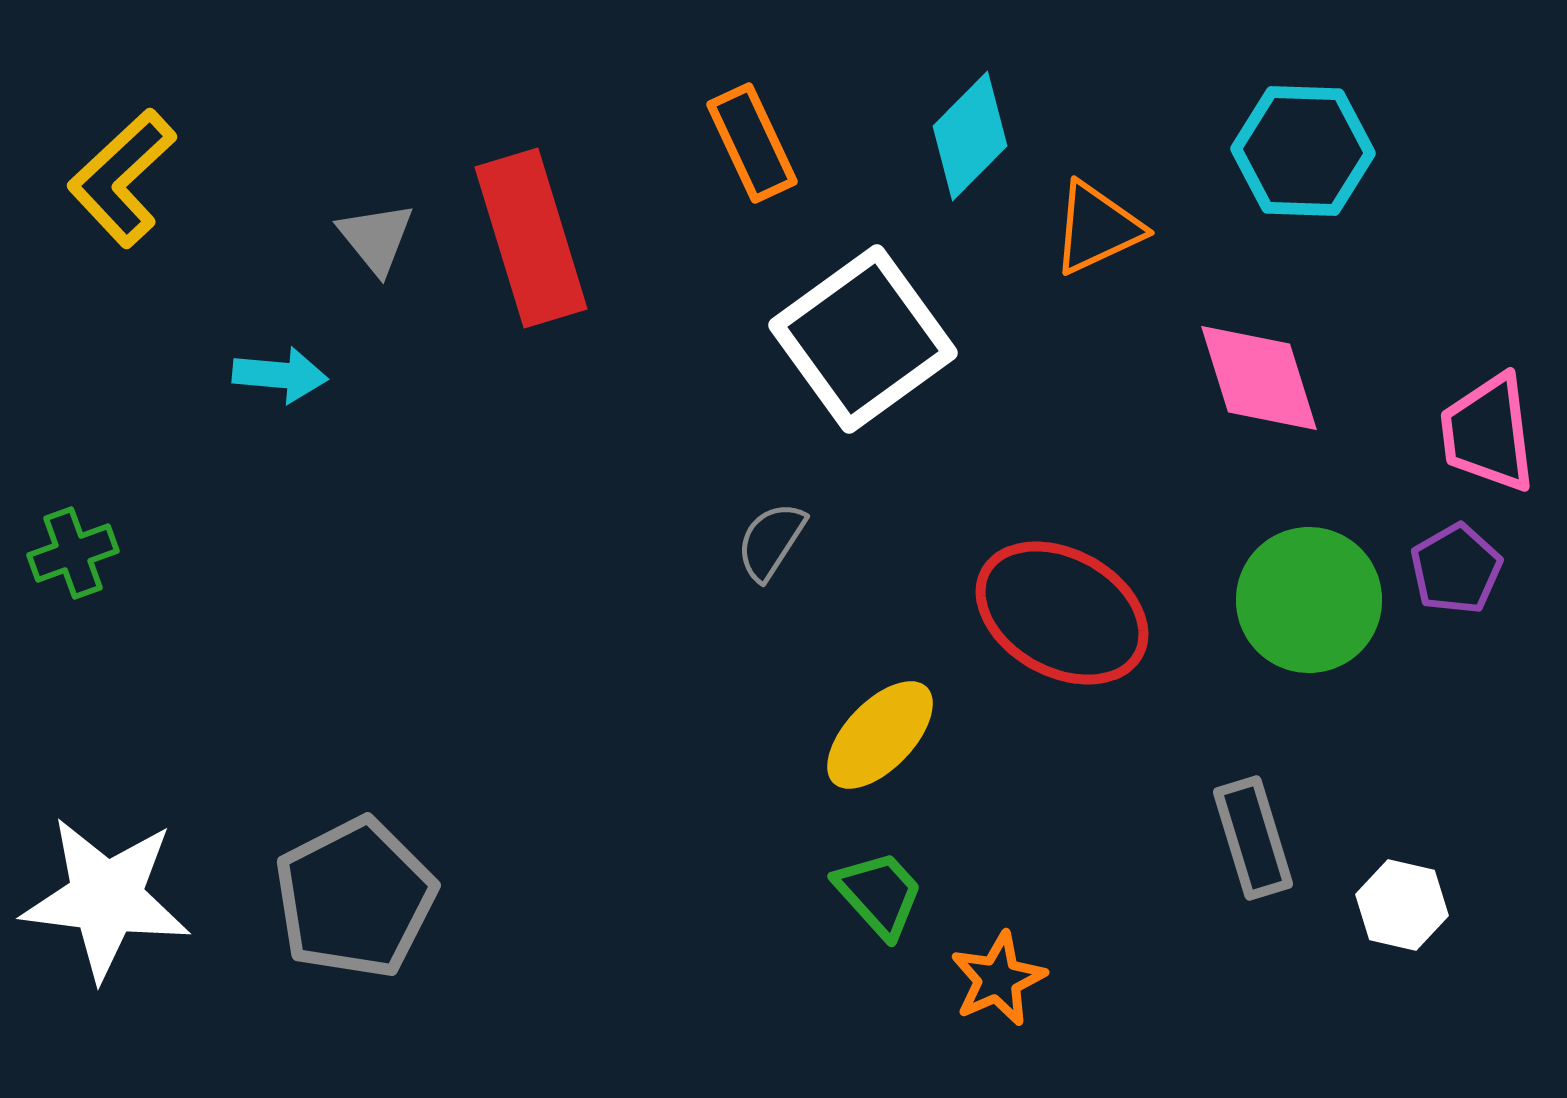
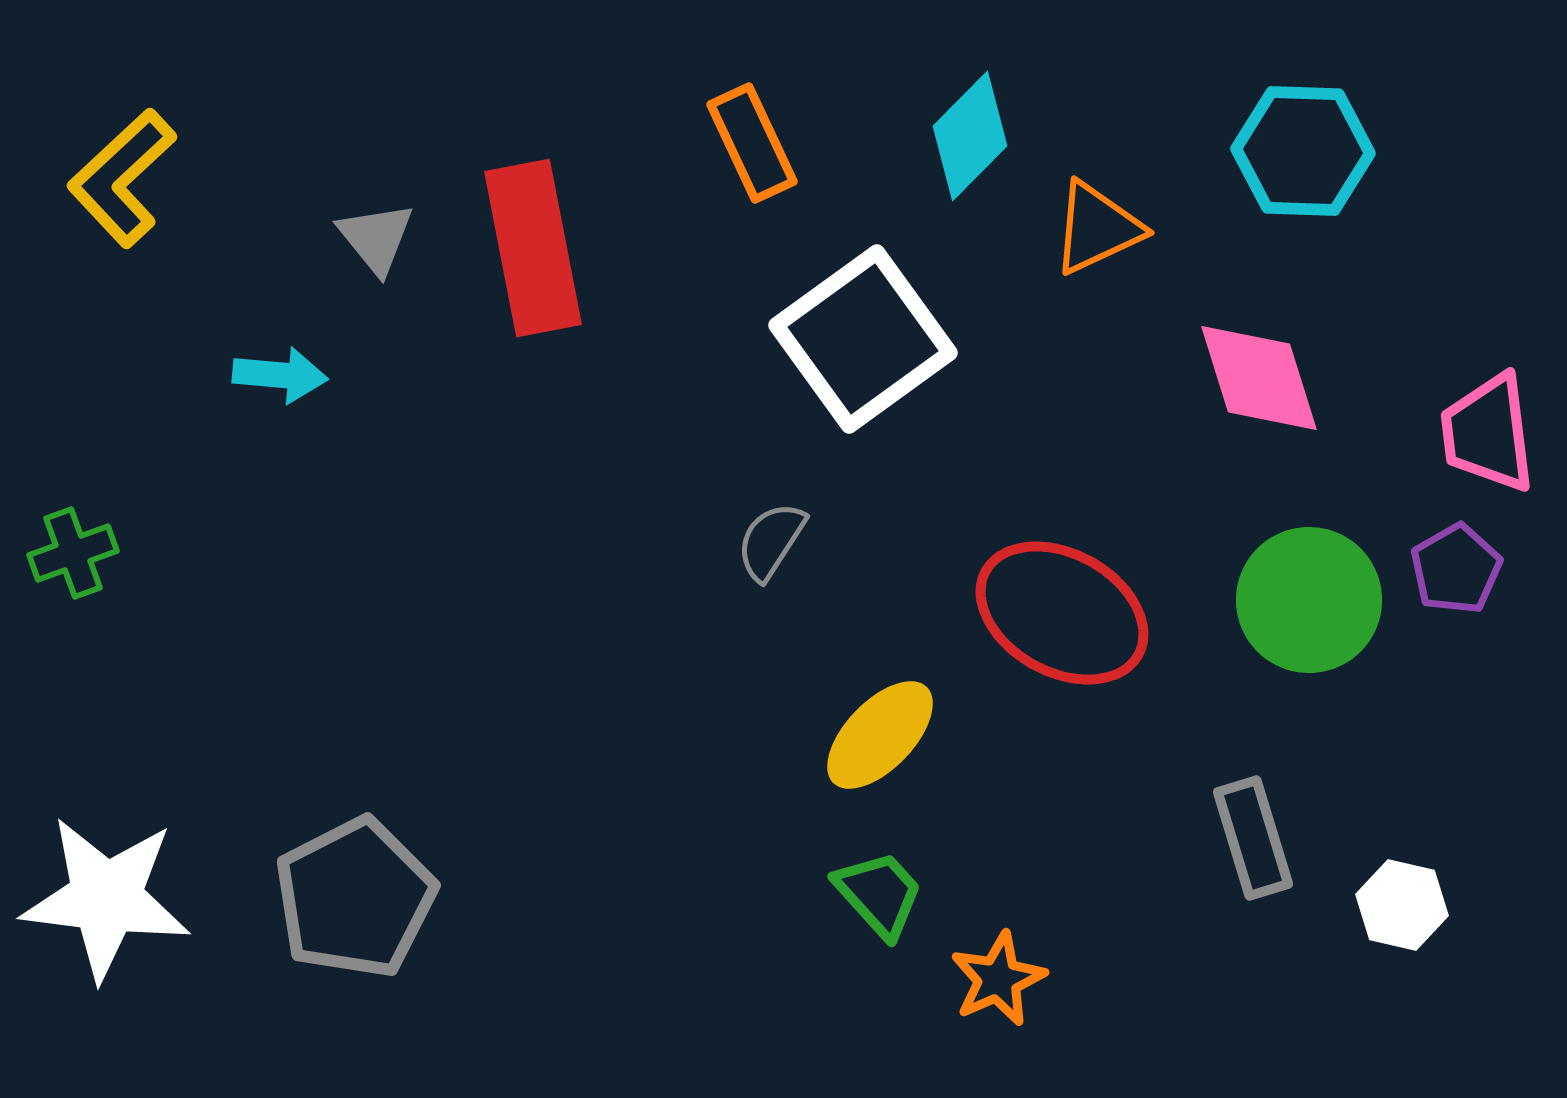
red rectangle: moved 2 px right, 10 px down; rotated 6 degrees clockwise
